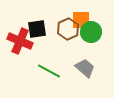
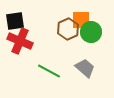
black square: moved 22 px left, 8 px up
